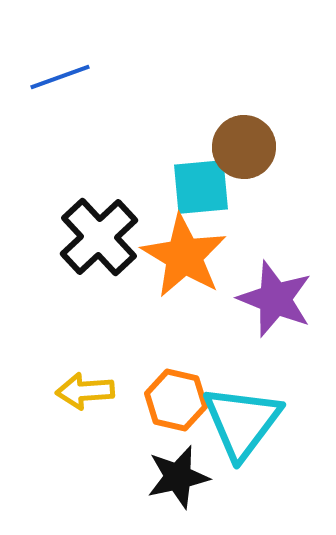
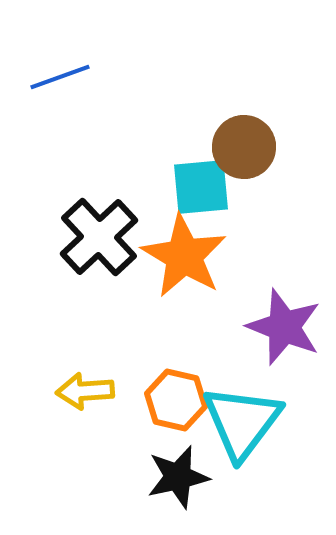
purple star: moved 9 px right, 28 px down
